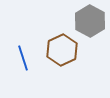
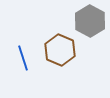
brown hexagon: moved 2 px left; rotated 12 degrees counterclockwise
